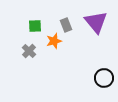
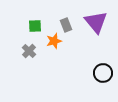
black circle: moved 1 px left, 5 px up
